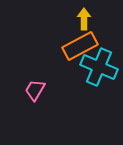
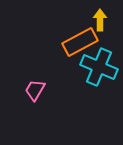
yellow arrow: moved 16 px right, 1 px down
orange rectangle: moved 4 px up
